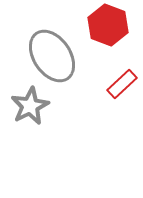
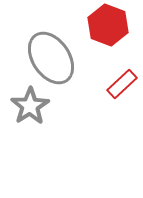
gray ellipse: moved 1 px left, 2 px down
gray star: rotated 6 degrees counterclockwise
